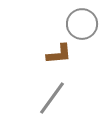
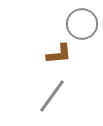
gray line: moved 2 px up
